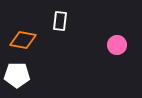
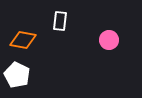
pink circle: moved 8 px left, 5 px up
white pentagon: rotated 25 degrees clockwise
